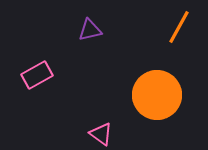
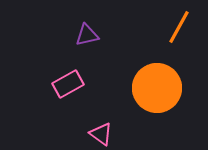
purple triangle: moved 3 px left, 5 px down
pink rectangle: moved 31 px right, 9 px down
orange circle: moved 7 px up
